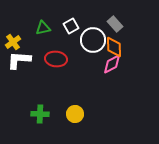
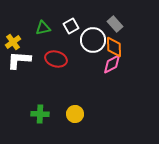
red ellipse: rotated 10 degrees clockwise
